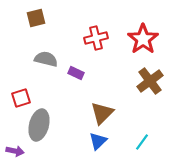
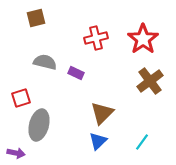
gray semicircle: moved 1 px left, 3 px down
purple arrow: moved 1 px right, 2 px down
